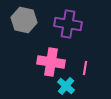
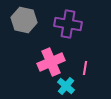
pink cross: rotated 32 degrees counterclockwise
